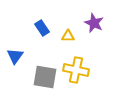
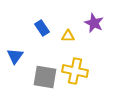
yellow cross: moved 1 px left, 1 px down
